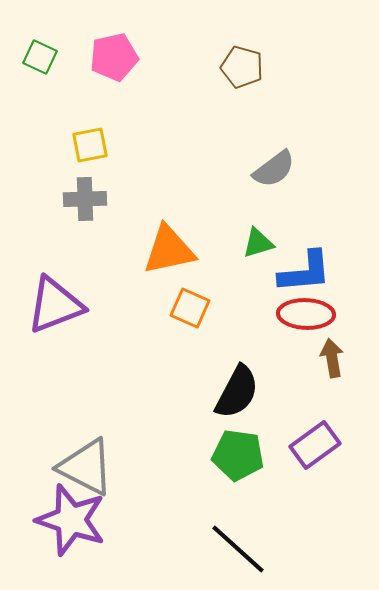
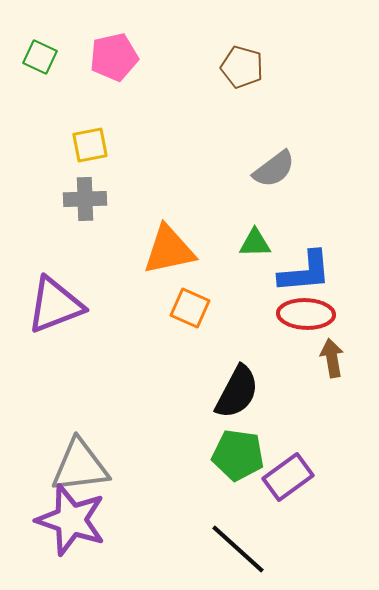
green triangle: moved 3 px left; rotated 16 degrees clockwise
purple rectangle: moved 27 px left, 32 px down
gray triangle: moved 6 px left, 1 px up; rotated 34 degrees counterclockwise
